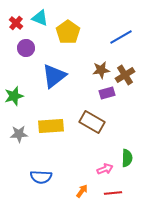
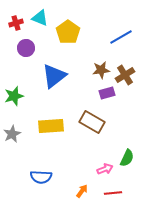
red cross: rotated 32 degrees clockwise
gray star: moved 7 px left; rotated 24 degrees counterclockwise
green semicircle: rotated 24 degrees clockwise
